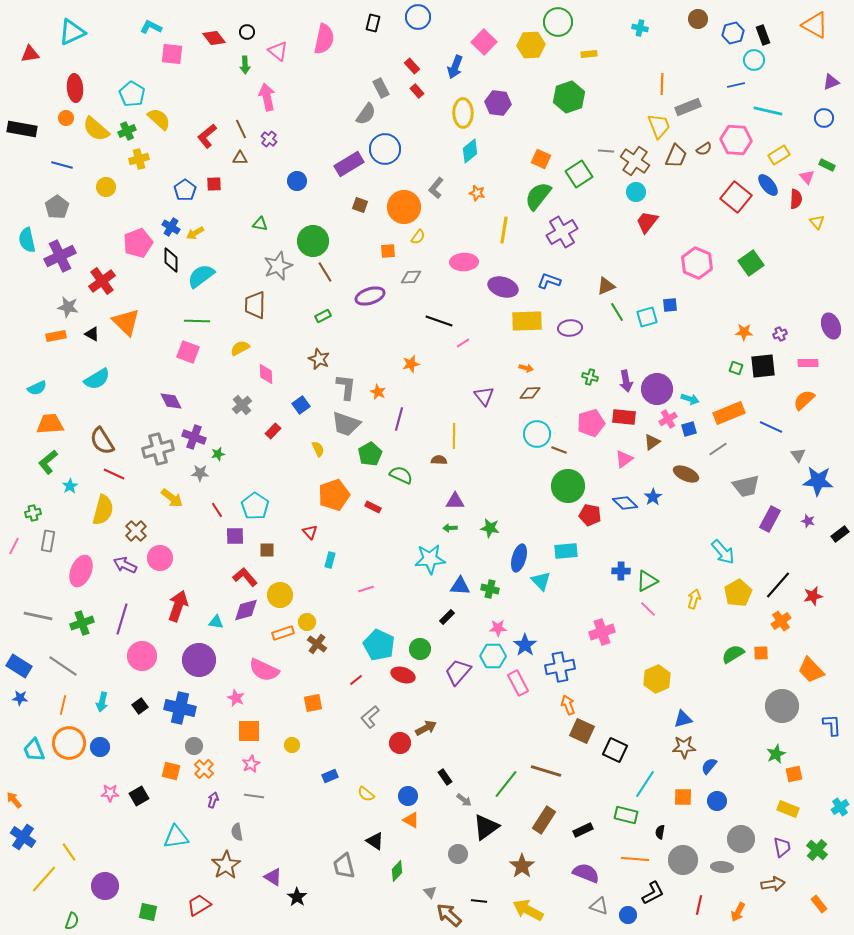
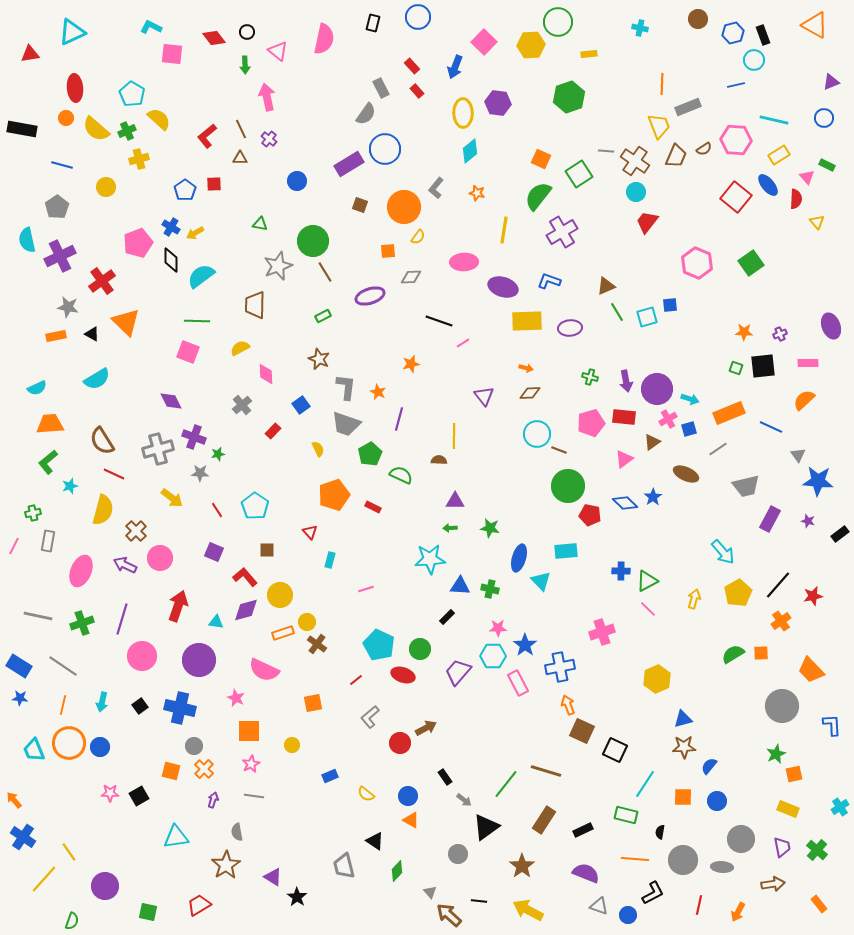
cyan line at (768, 111): moved 6 px right, 9 px down
cyan star at (70, 486): rotated 14 degrees clockwise
purple square at (235, 536): moved 21 px left, 16 px down; rotated 24 degrees clockwise
